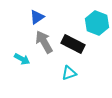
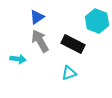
cyan hexagon: moved 2 px up
gray arrow: moved 4 px left, 1 px up
cyan arrow: moved 4 px left; rotated 21 degrees counterclockwise
